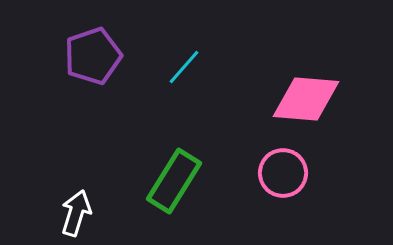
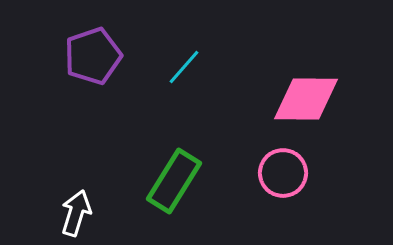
pink diamond: rotated 4 degrees counterclockwise
